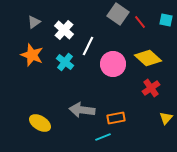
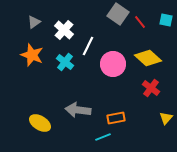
red cross: rotated 18 degrees counterclockwise
gray arrow: moved 4 px left
